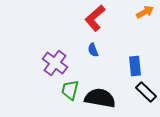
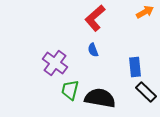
blue rectangle: moved 1 px down
